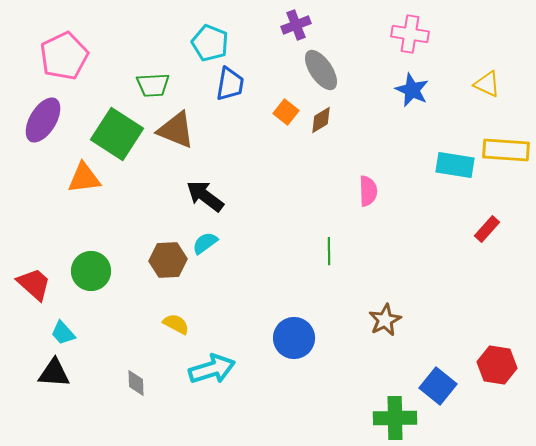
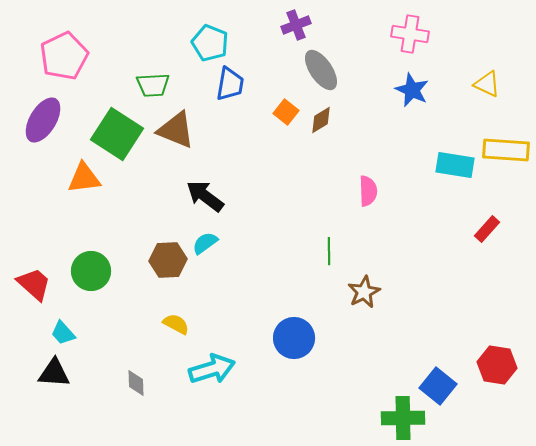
brown star: moved 21 px left, 28 px up
green cross: moved 8 px right
